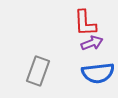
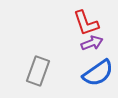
red L-shape: moved 1 px right; rotated 16 degrees counterclockwise
blue semicircle: rotated 28 degrees counterclockwise
